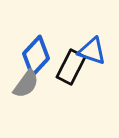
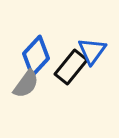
blue triangle: rotated 48 degrees clockwise
black rectangle: rotated 12 degrees clockwise
